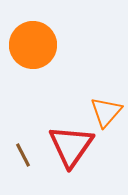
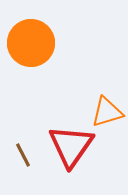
orange circle: moved 2 px left, 2 px up
orange triangle: moved 1 px right; rotated 32 degrees clockwise
